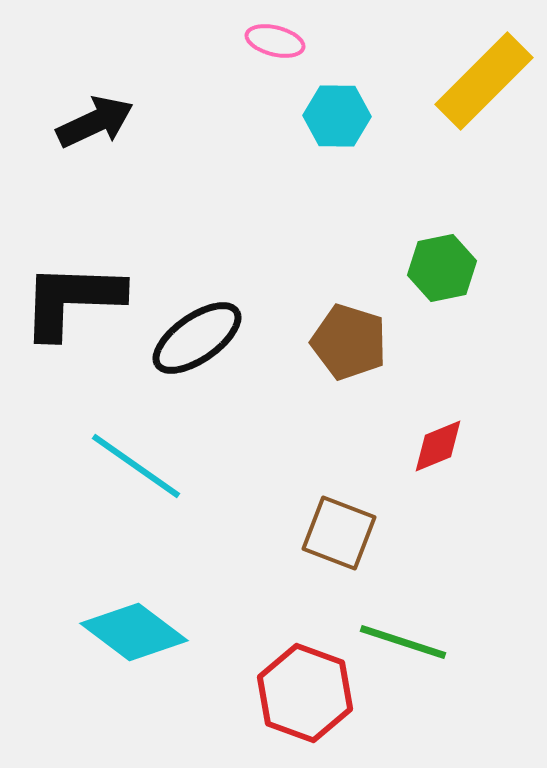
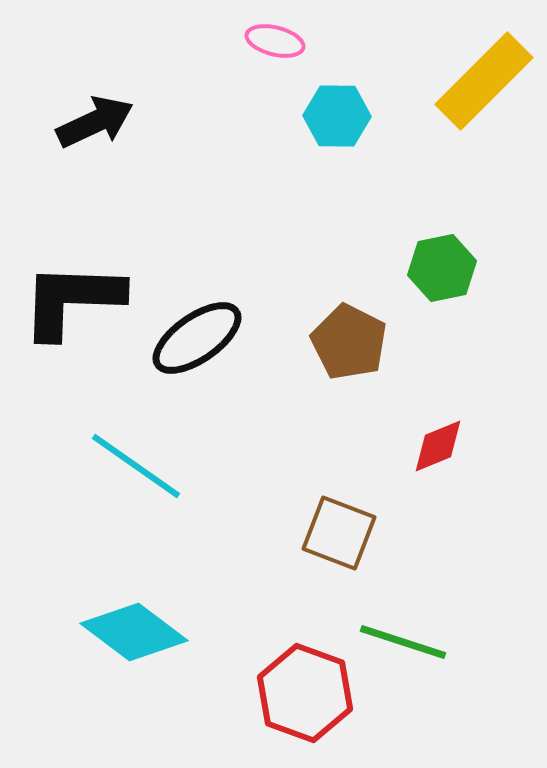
brown pentagon: rotated 10 degrees clockwise
